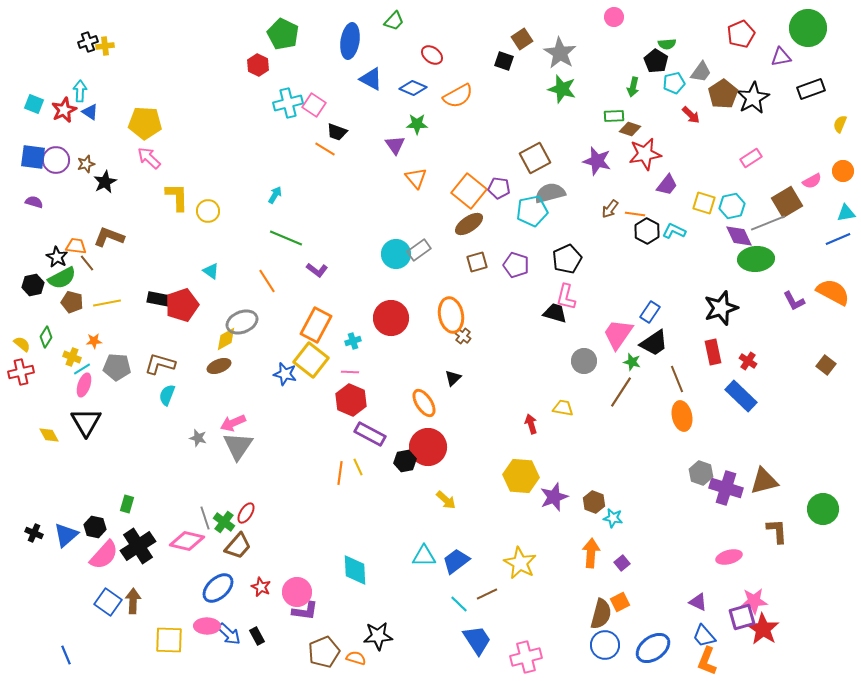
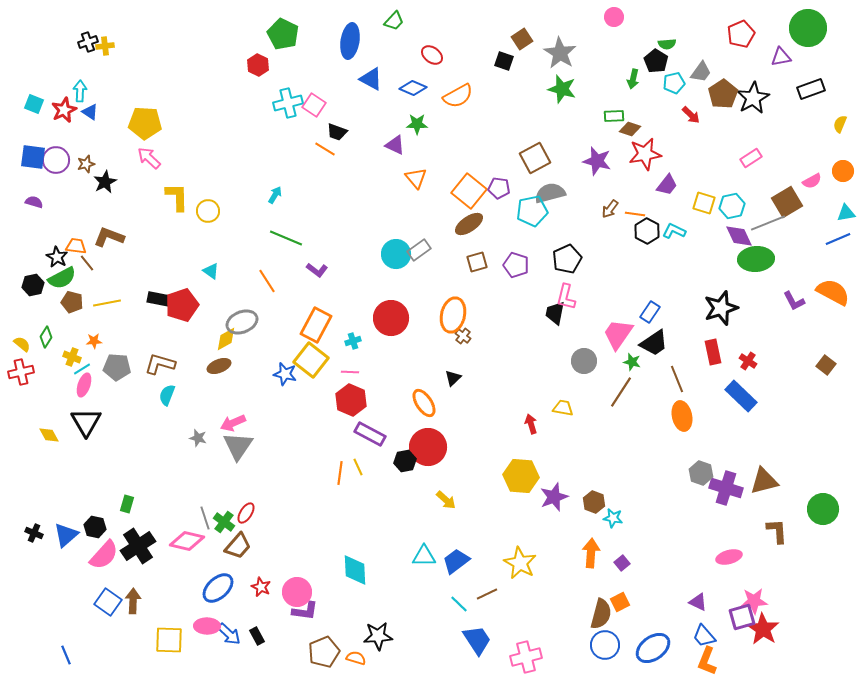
green arrow at (633, 87): moved 8 px up
purple triangle at (395, 145): rotated 30 degrees counterclockwise
black trapezoid at (555, 313): rotated 95 degrees counterclockwise
orange ellipse at (451, 315): moved 2 px right; rotated 24 degrees clockwise
